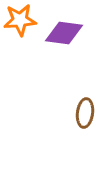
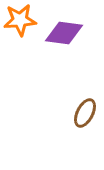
brown ellipse: rotated 20 degrees clockwise
